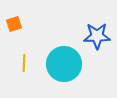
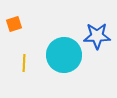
cyan circle: moved 9 px up
